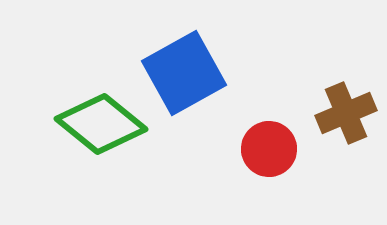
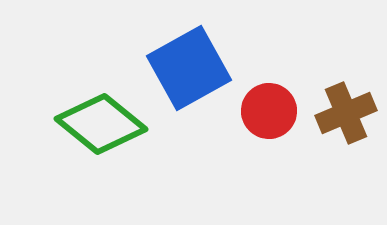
blue square: moved 5 px right, 5 px up
red circle: moved 38 px up
